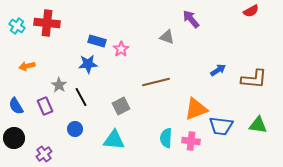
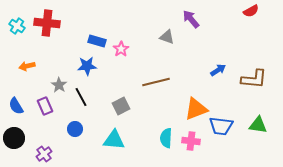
blue star: moved 1 px left, 2 px down
